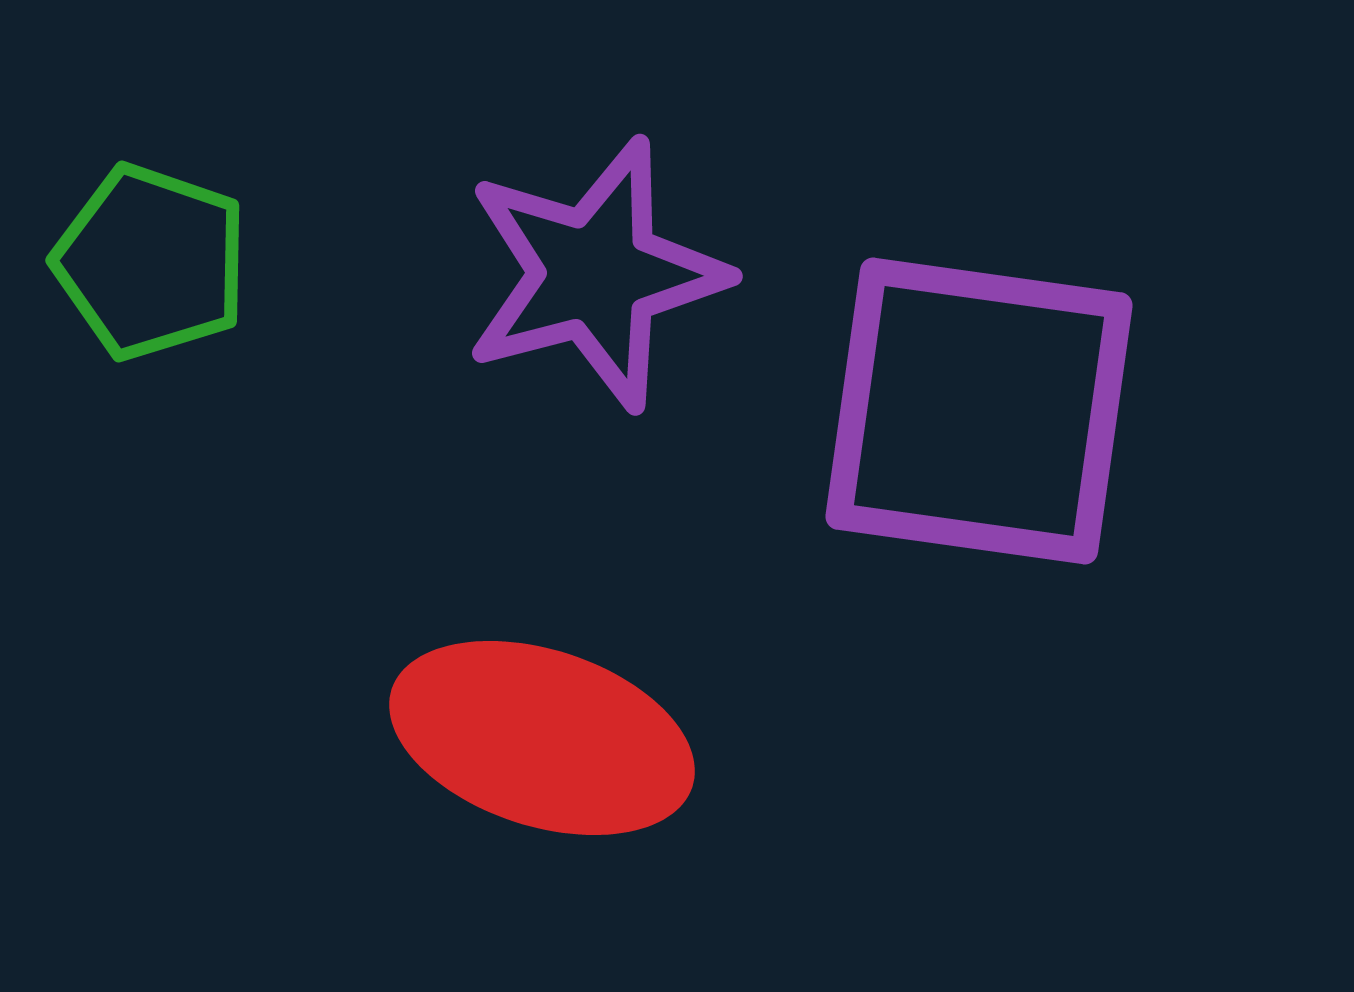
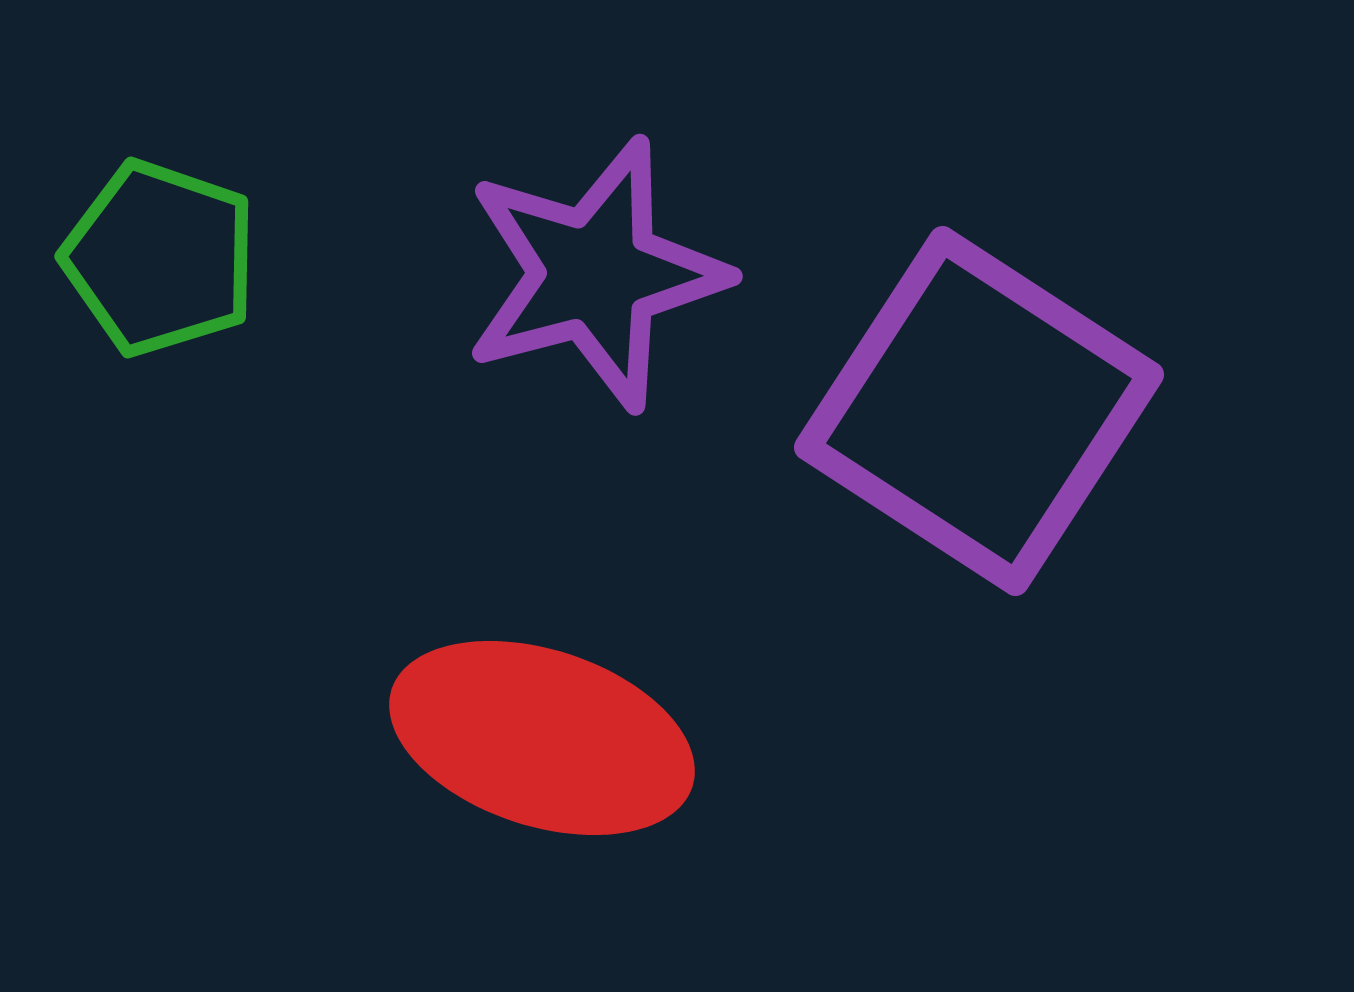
green pentagon: moved 9 px right, 4 px up
purple square: rotated 25 degrees clockwise
